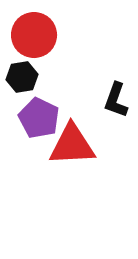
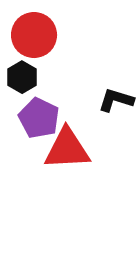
black hexagon: rotated 20 degrees counterclockwise
black L-shape: rotated 87 degrees clockwise
red triangle: moved 5 px left, 4 px down
